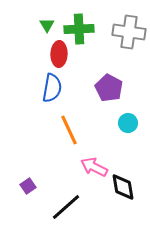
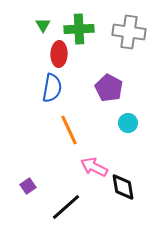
green triangle: moved 4 px left
